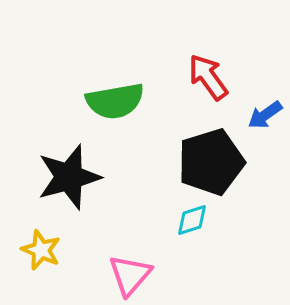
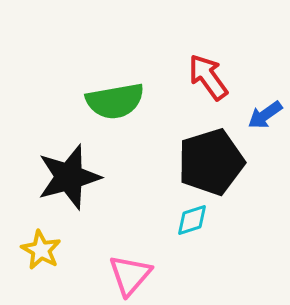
yellow star: rotated 6 degrees clockwise
